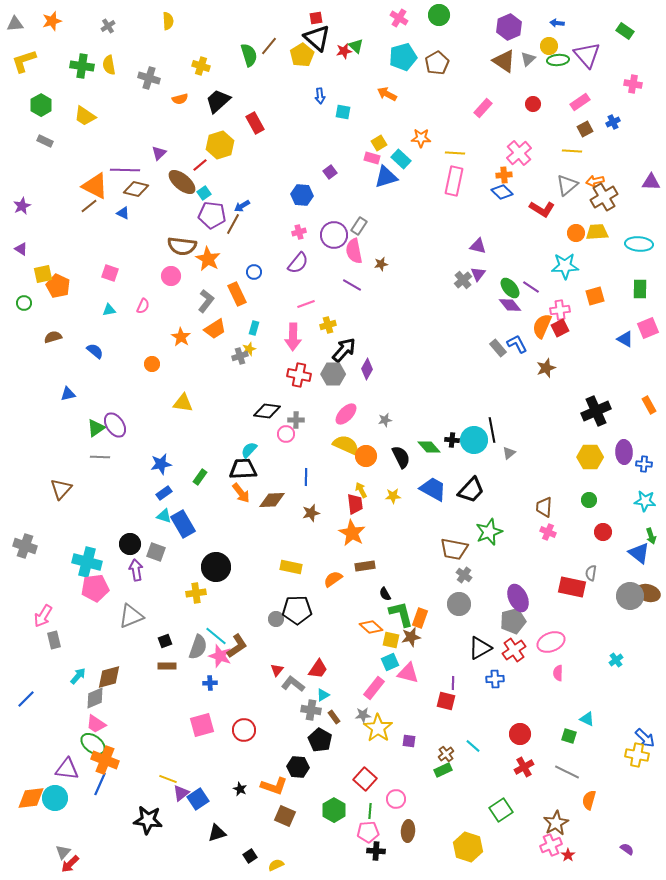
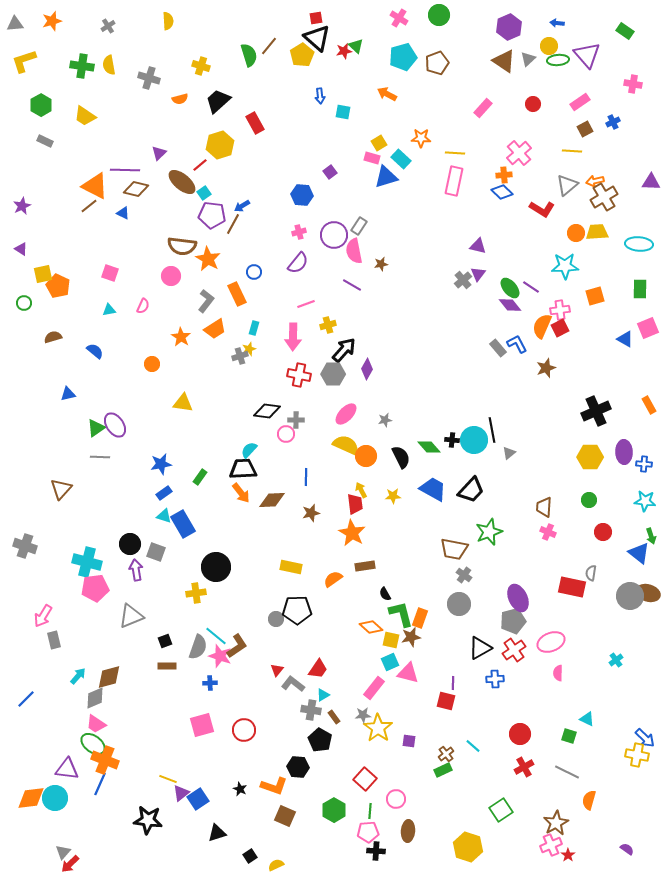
brown pentagon at (437, 63): rotated 10 degrees clockwise
